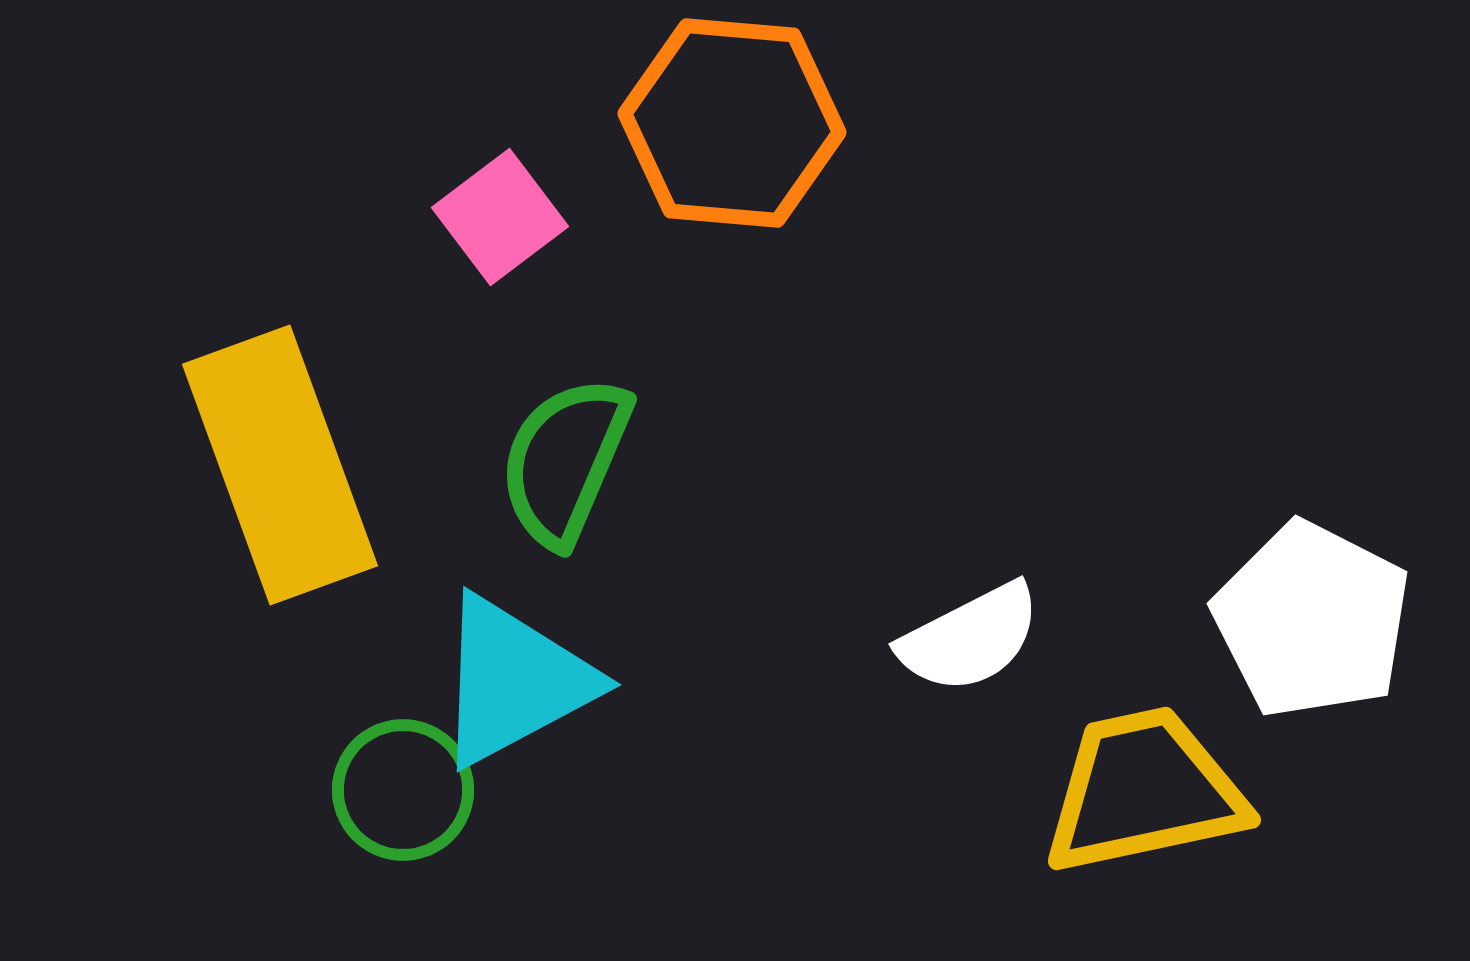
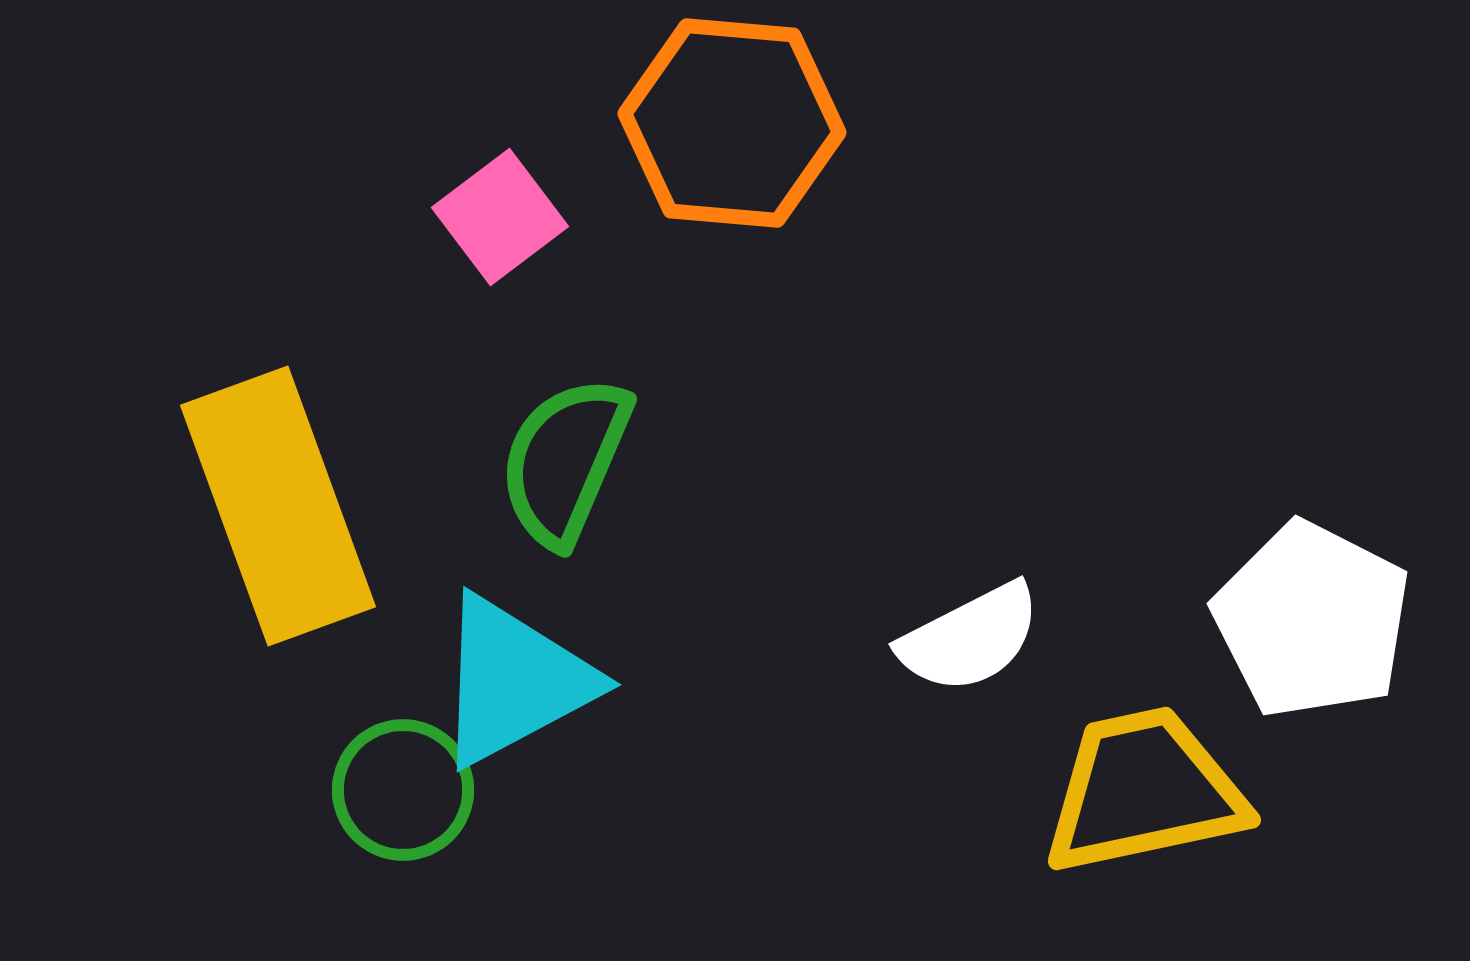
yellow rectangle: moved 2 px left, 41 px down
